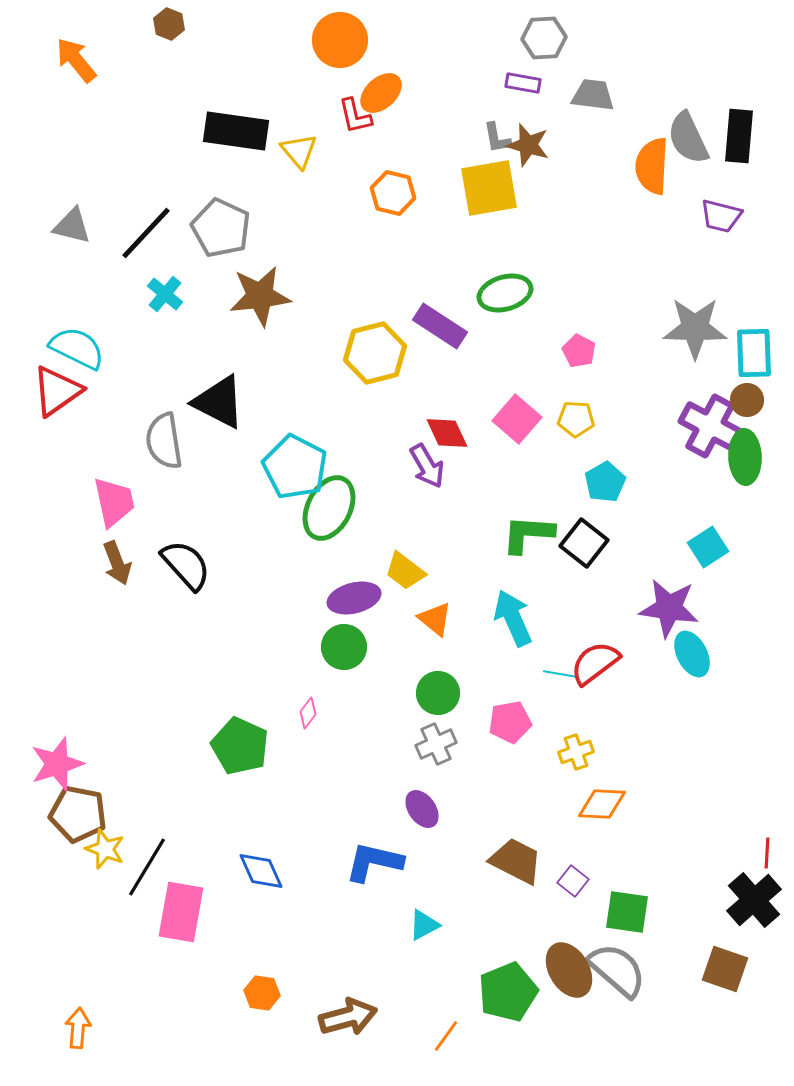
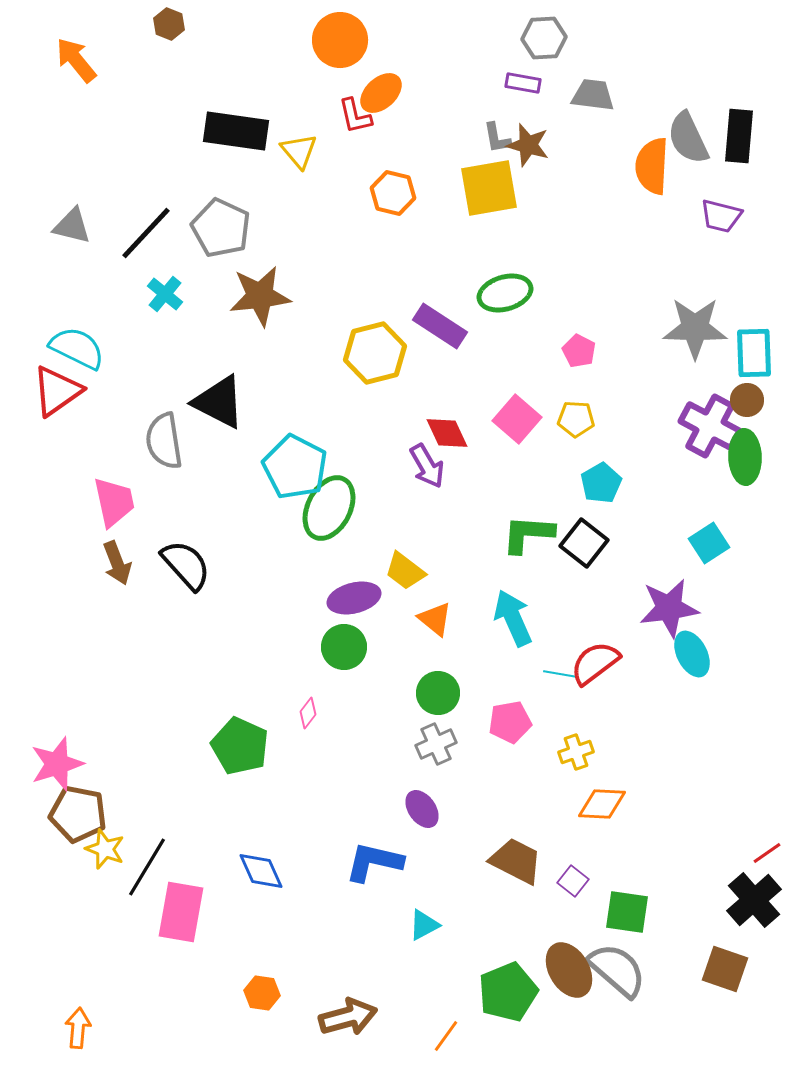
cyan pentagon at (605, 482): moved 4 px left, 1 px down
cyan square at (708, 547): moved 1 px right, 4 px up
purple star at (669, 608): rotated 16 degrees counterclockwise
red line at (767, 853): rotated 52 degrees clockwise
